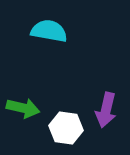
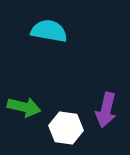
green arrow: moved 1 px right, 1 px up
